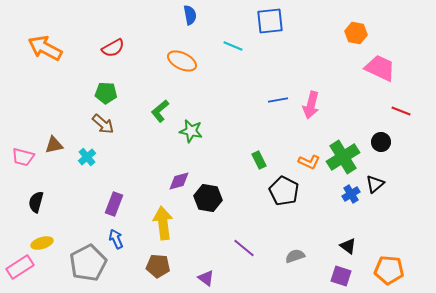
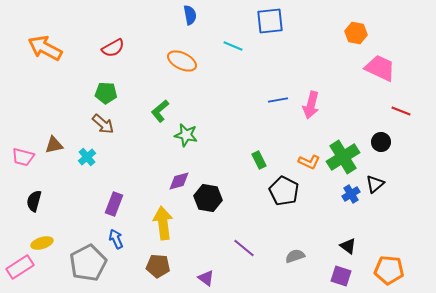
green star at (191, 131): moved 5 px left, 4 px down
black semicircle at (36, 202): moved 2 px left, 1 px up
